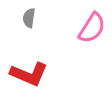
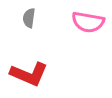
pink semicircle: moved 4 px left, 6 px up; rotated 68 degrees clockwise
